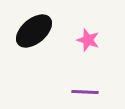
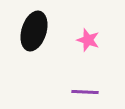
black ellipse: rotated 33 degrees counterclockwise
